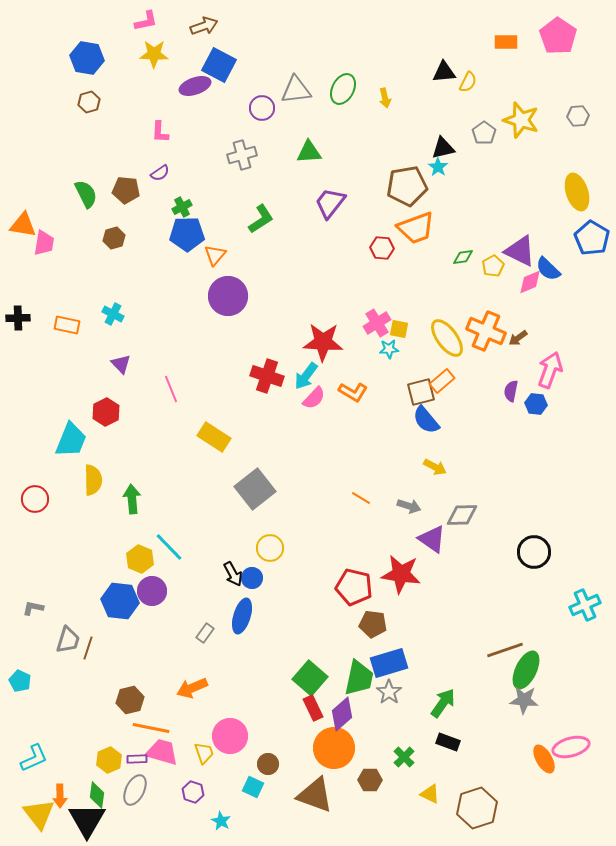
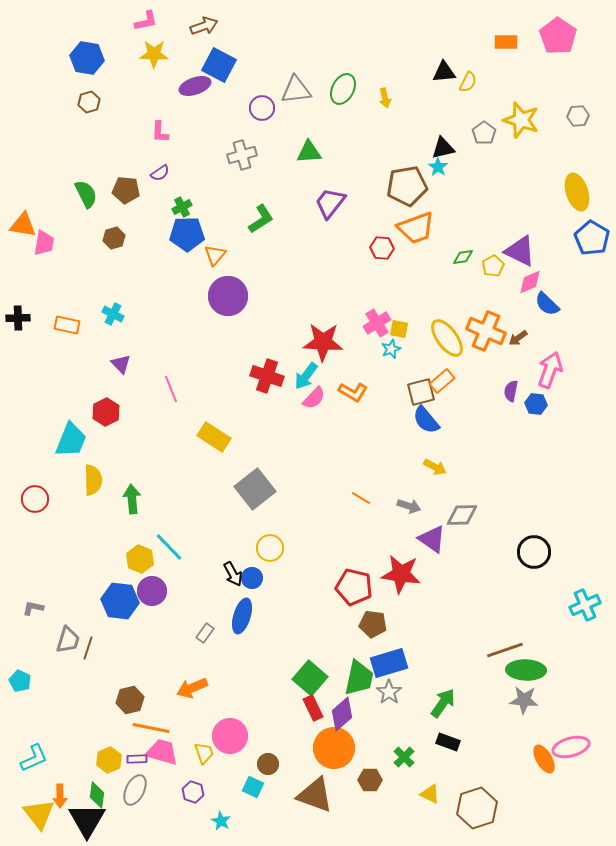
blue semicircle at (548, 269): moved 1 px left, 35 px down
cyan star at (389, 349): moved 2 px right; rotated 18 degrees counterclockwise
green ellipse at (526, 670): rotated 66 degrees clockwise
